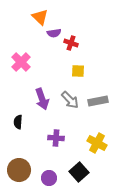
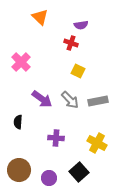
purple semicircle: moved 27 px right, 8 px up
yellow square: rotated 24 degrees clockwise
purple arrow: rotated 35 degrees counterclockwise
